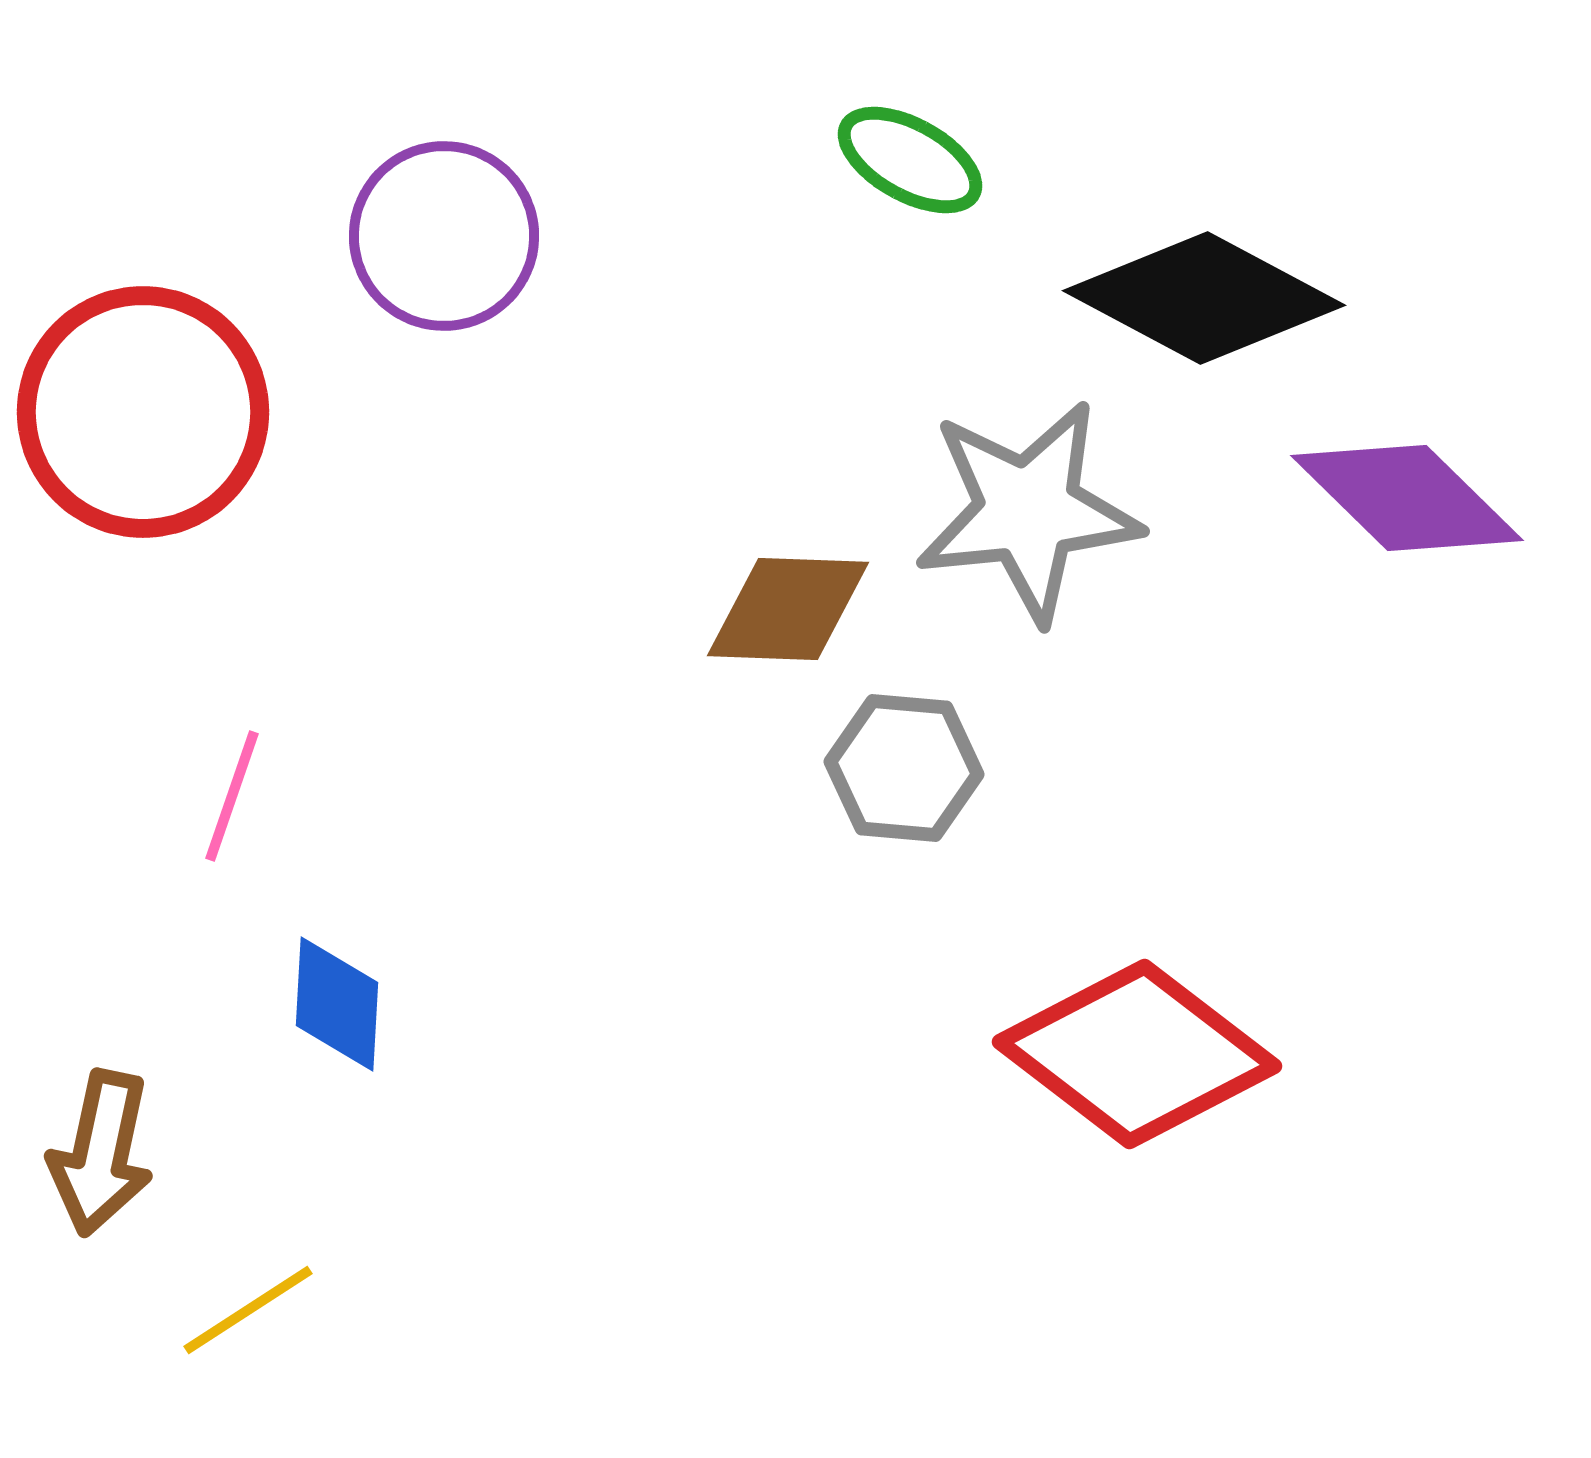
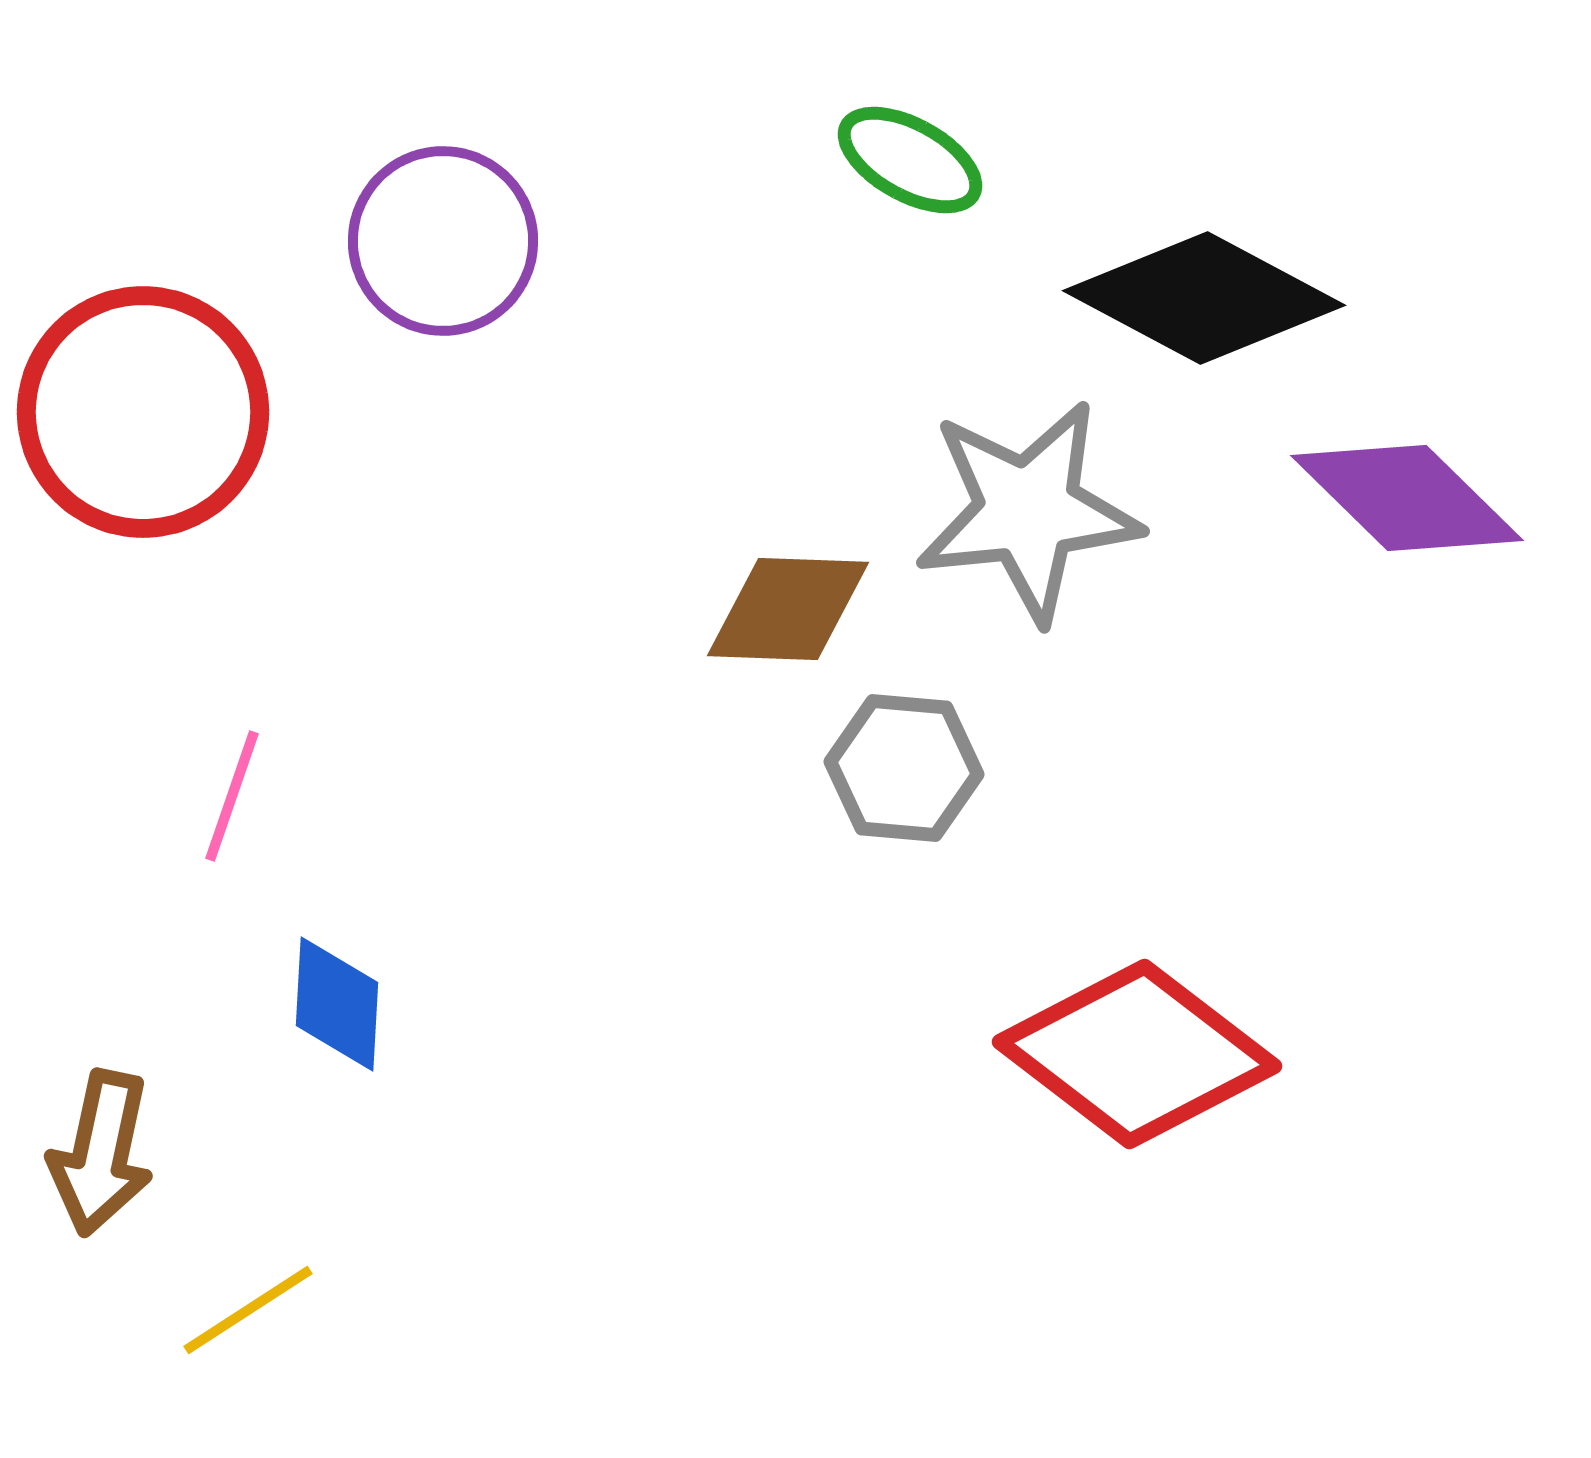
purple circle: moved 1 px left, 5 px down
